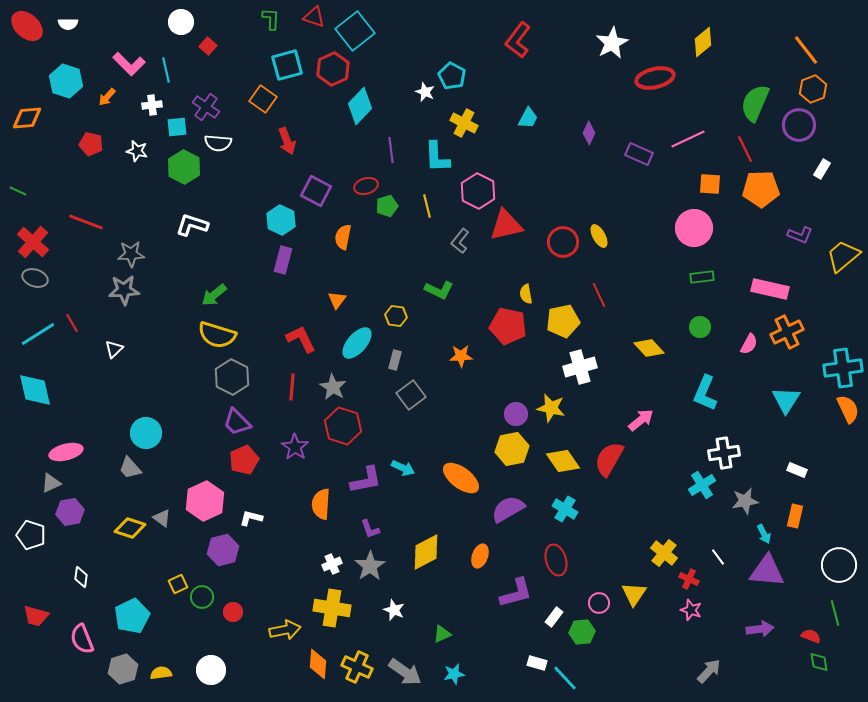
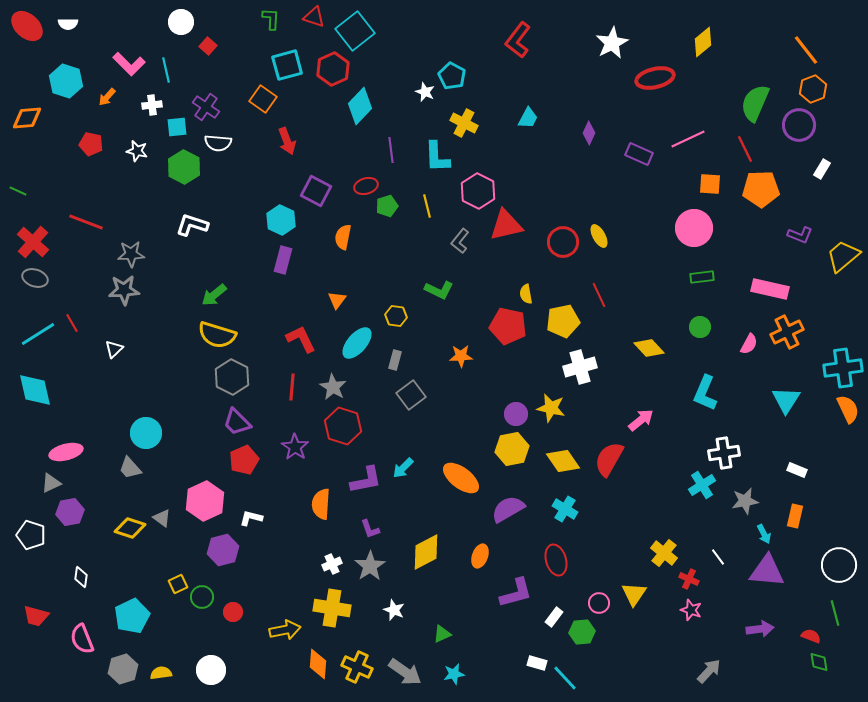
cyan arrow at (403, 468): rotated 110 degrees clockwise
